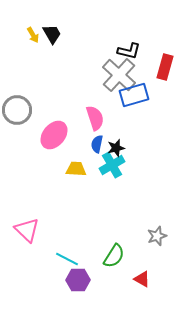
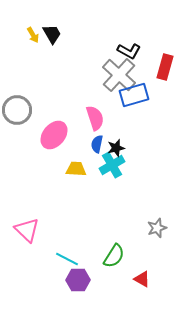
black L-shape: rotated 15 degrees clockwise
gray star: moved 8 px up
